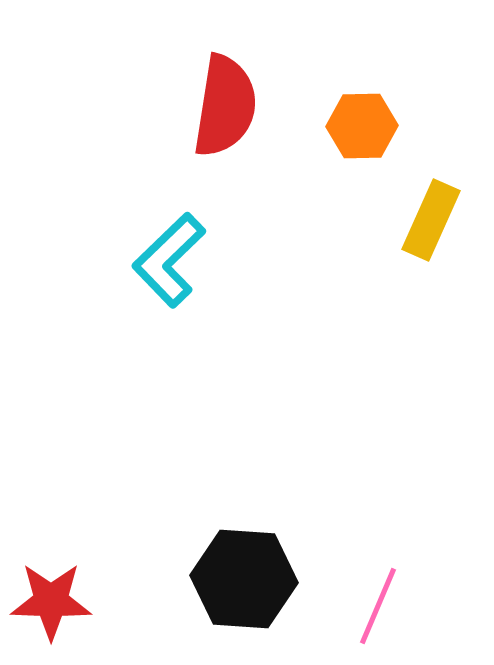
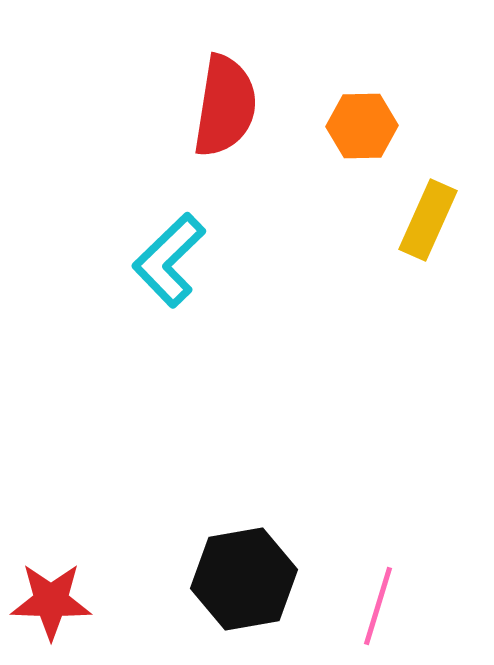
yellow rectangle: moved 3 px left
black hexagon: rotated 14 degrees counterclockwise
pink line: rotated 6 degrees counterclockwise
